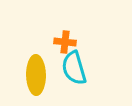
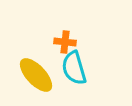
yellow ellipse: rotated 42 degrees counterclockwise
